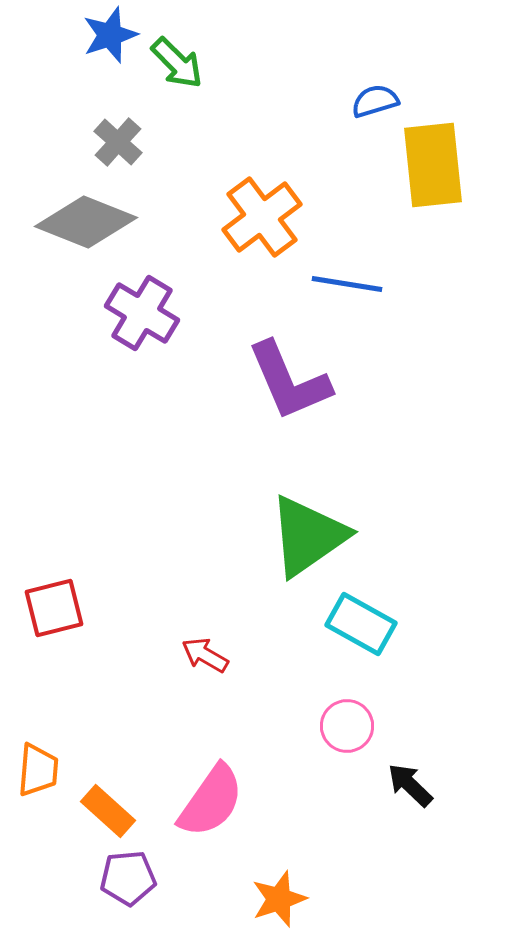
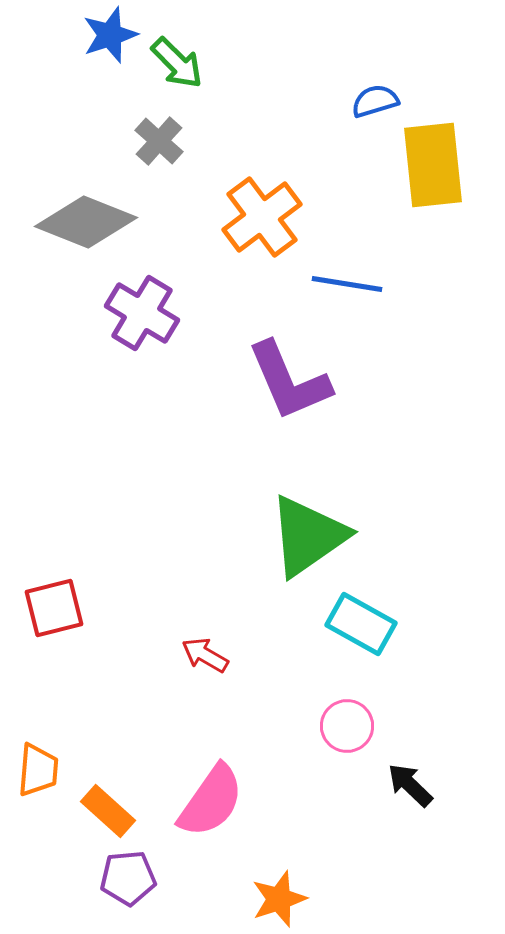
gray cross: moved 41 px right, 1 px up
